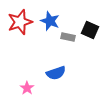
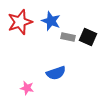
blue star: moved 1 px right
black square: moved 2 px left, 7 px down
pink star: rotated 24 degrees counterclockwise
